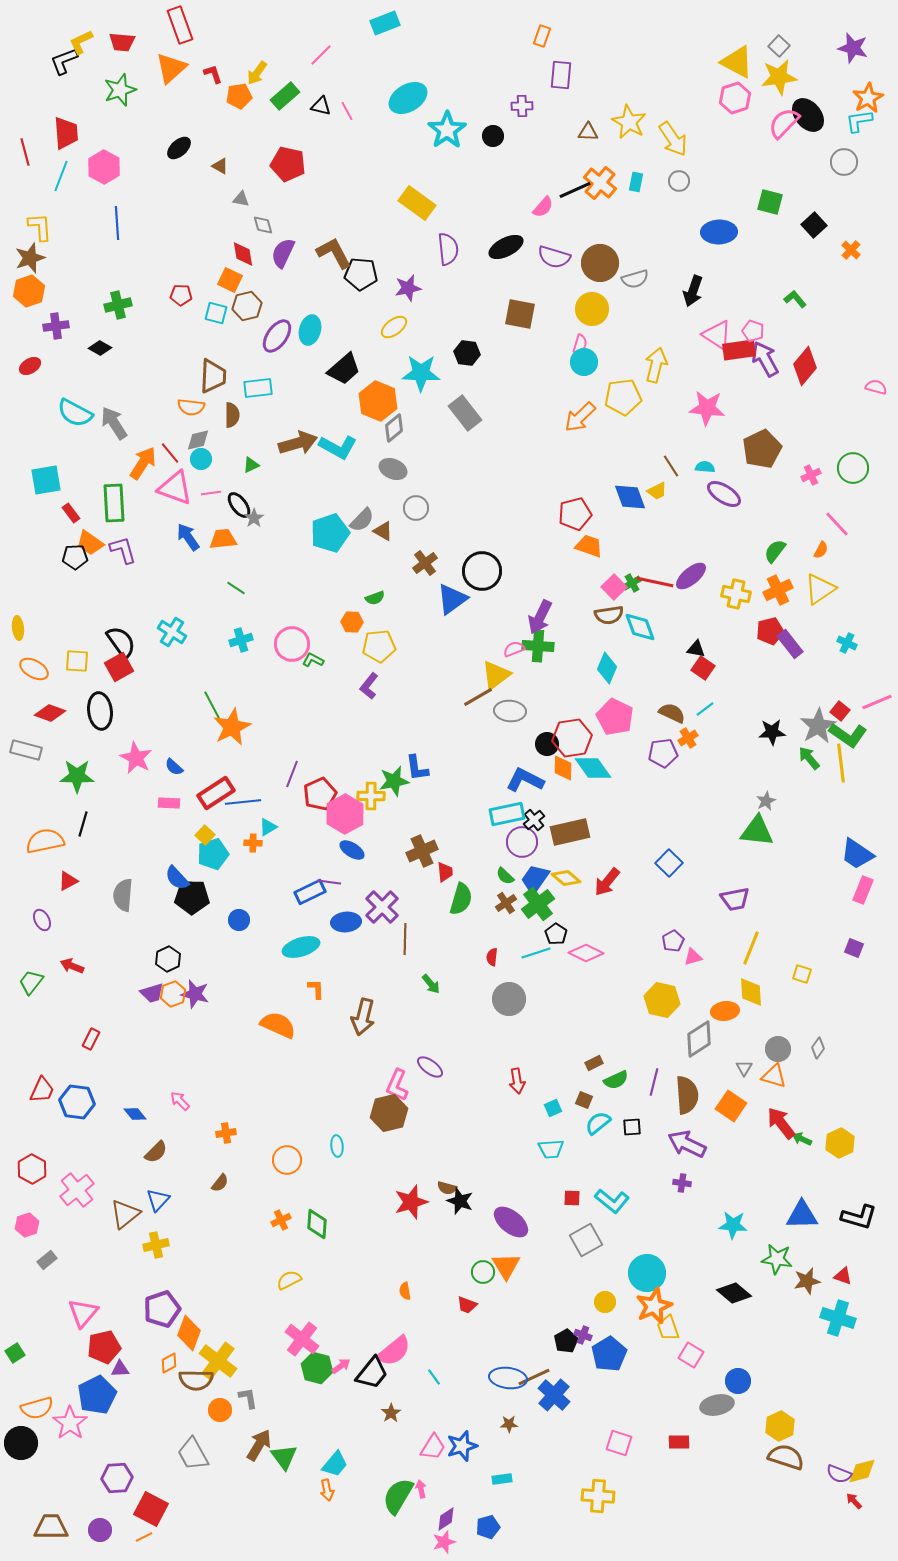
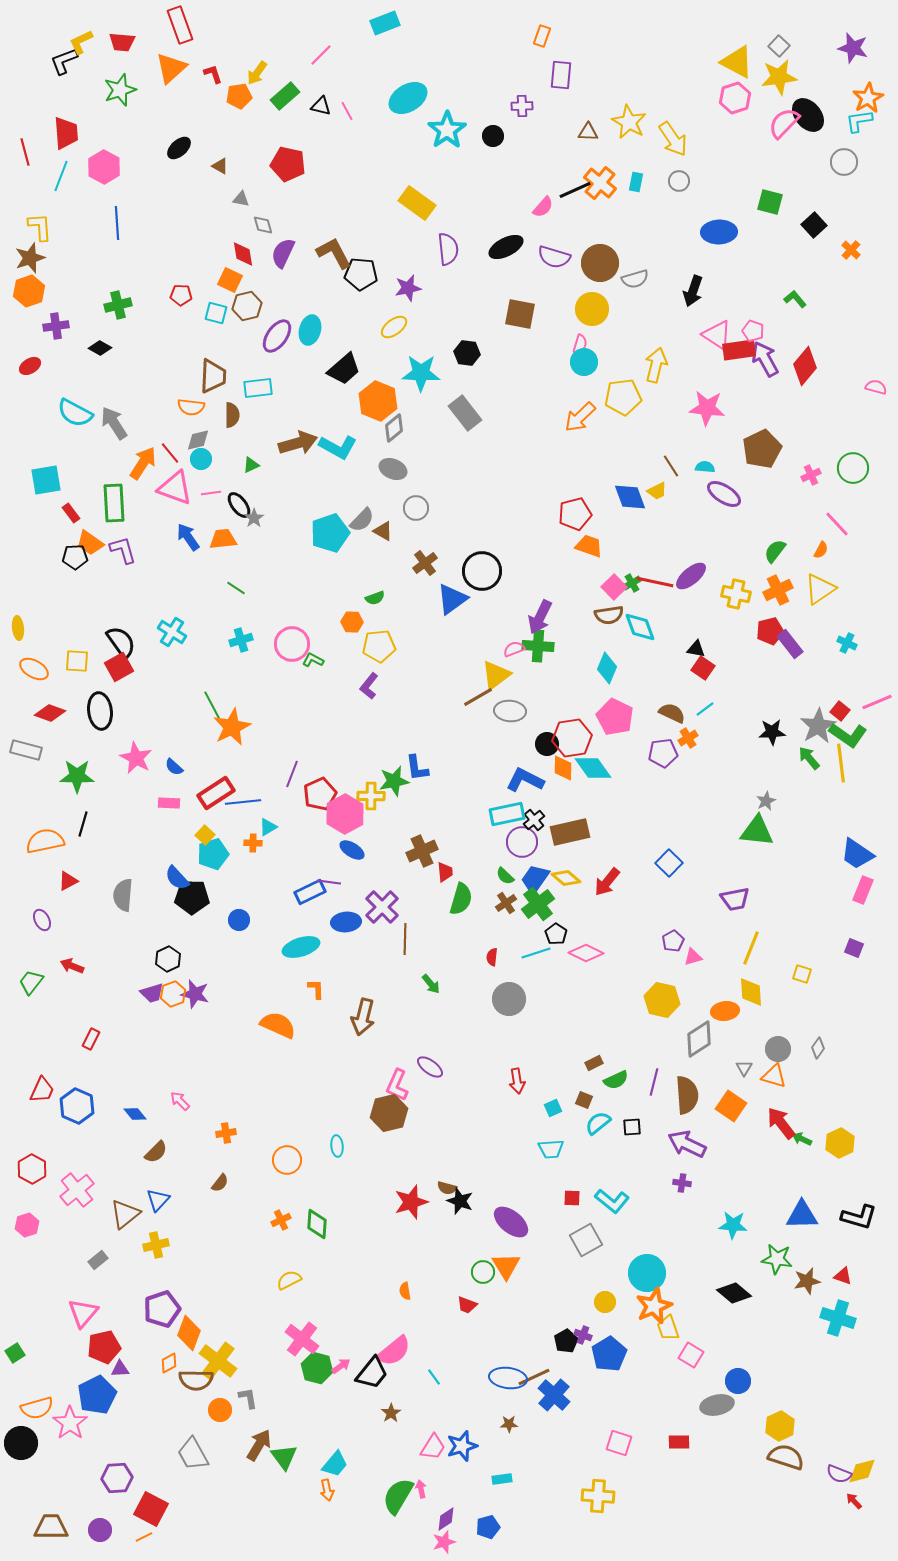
blue hexagon at (77, 1102): moved 4 px down; rotated 16 degrees clockwise
gray rectangle at (47, 1260): moved 51 px right
